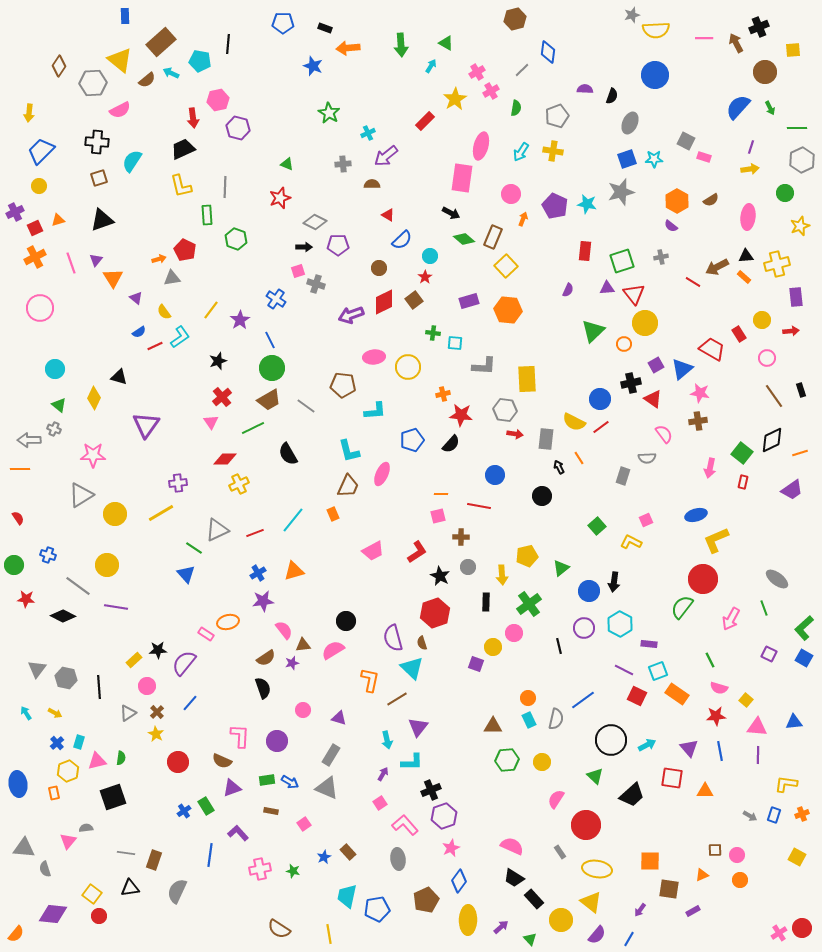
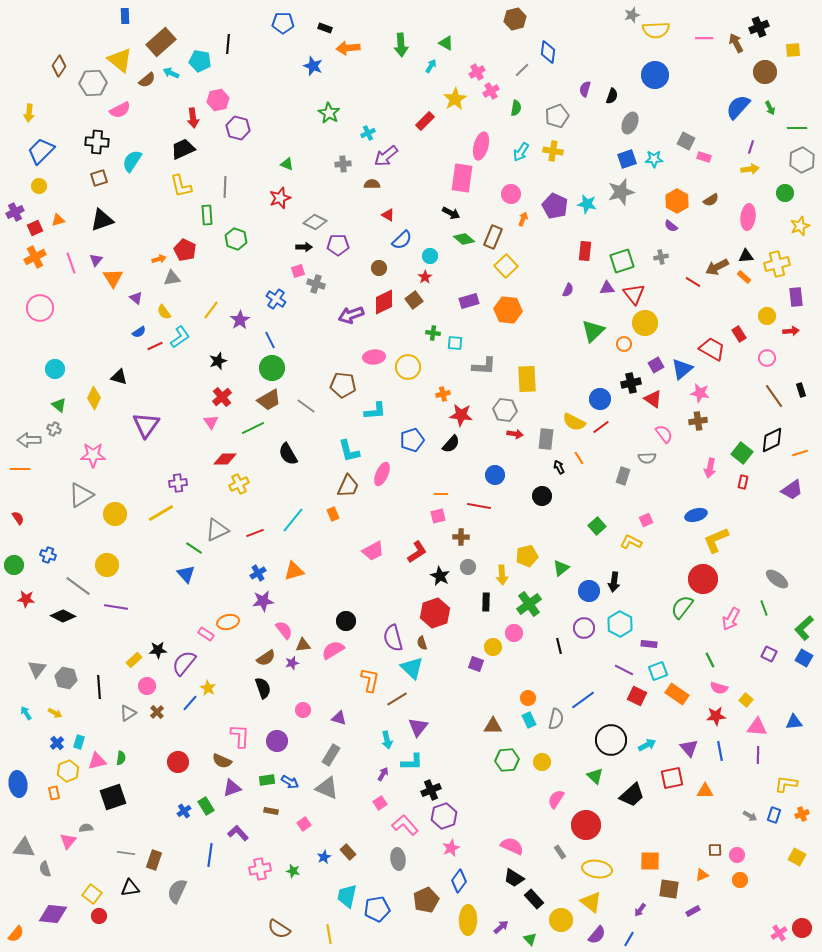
purple semicircle at (585, 89): rotated 77 degrees counterclockwise
yellow circle at (762, 320): moved 5 px right, 4 px up
yellow star at (156, 734): moved 52 px right, 46 px up
red square at (672, 778): rotated 20 degrees counterclockwise
